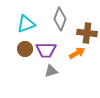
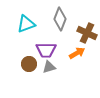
brown cross: rotated 18 degrees clockwise
brown circle: moved 4 px right, 15 px down
gray triangle: moved 2 px left, 4 px up
